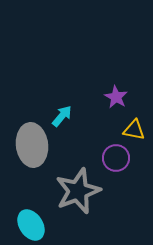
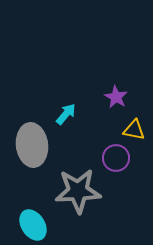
cyan arrow: moved 4 px right, 2 px up
gray star: rotated 18 degrees clockwise
cyan ellipse: moved 2 px right
